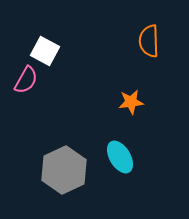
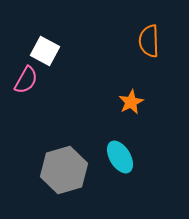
orange star: rotated 20 degrees counterclockwise
gray hexagon: rotated 9 degrees clockwise
